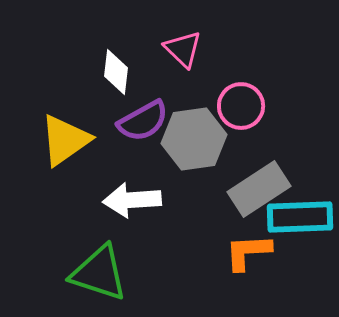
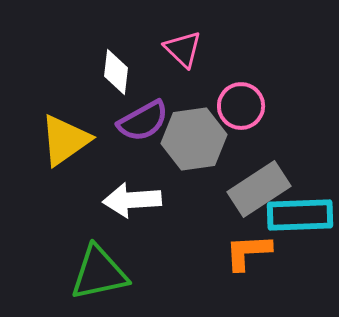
cyan rectangle: moved 2 px up
green triangle: rotated 30 degrees counterclockwise
